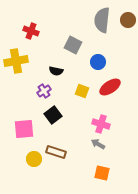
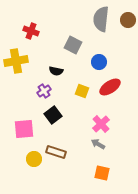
gray semicircle: moved 1 px left, 1 px up
blue circle: moved 1 px right
pink cross: rotated 30 degrees clockwise
